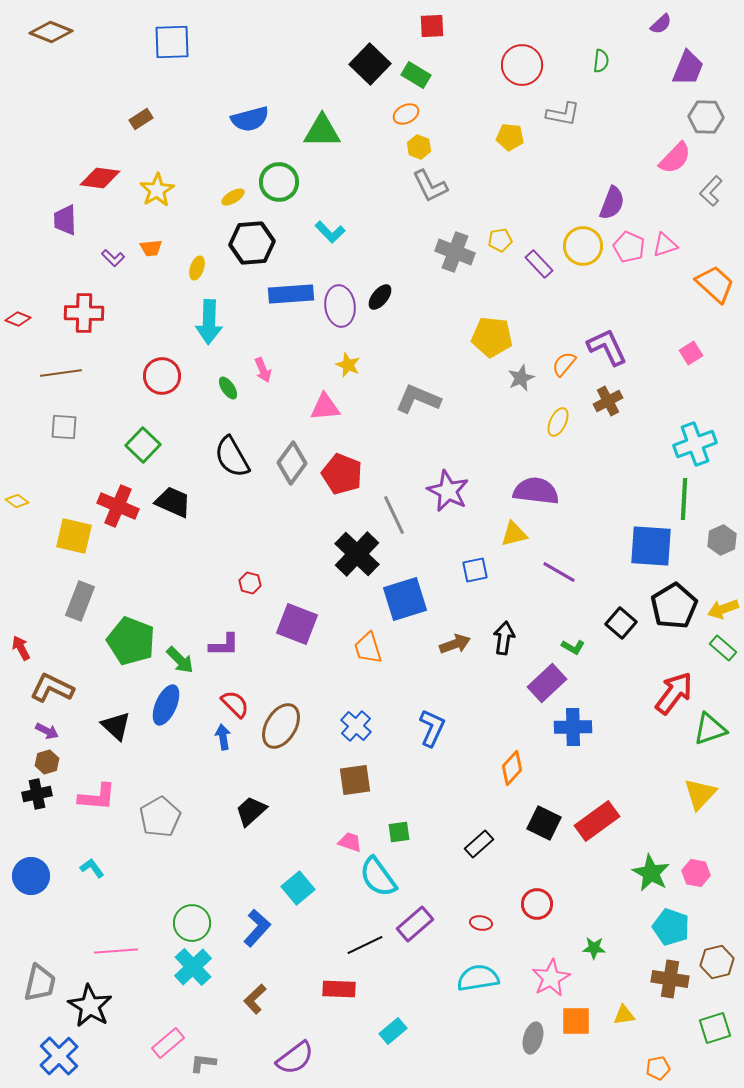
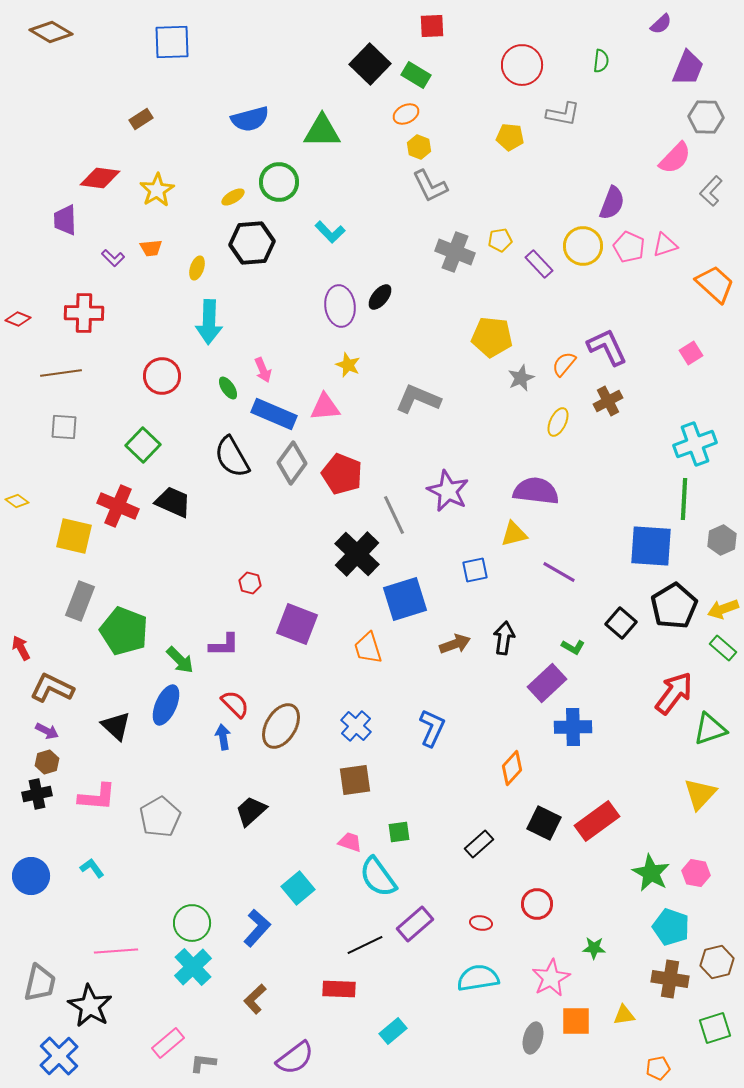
brown diamond at (51, 32): rotated 9 degrees clockwise
blue rectangle at (291, 294): moved 17 px left, 120 px down; rotated 27 degrees clockwise
green pentagon at (131, 641): moved 7 px left, 10 px up
